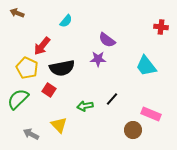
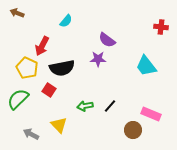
red arrow: rotated 12 degrees counterclockwise
black line: moved 2 px left, 7 px down
